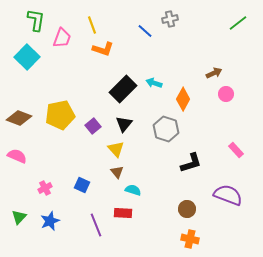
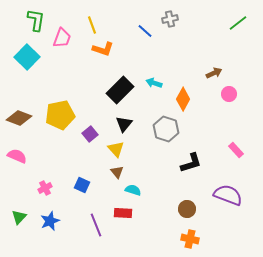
black rectangle: moved 3 px left, 1 px down
pink circle: moved 3 px right
purple square: moved 3 px left, 8 px down
